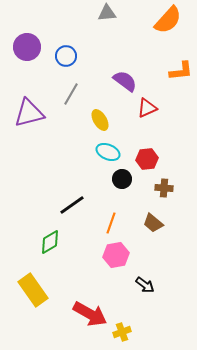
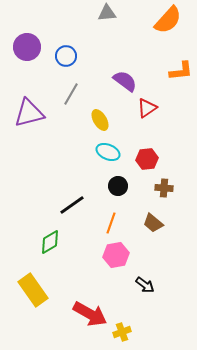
red triangle: rotated 10 degrees counterclockwise
black circle: moved 4 px left, 7 px down
